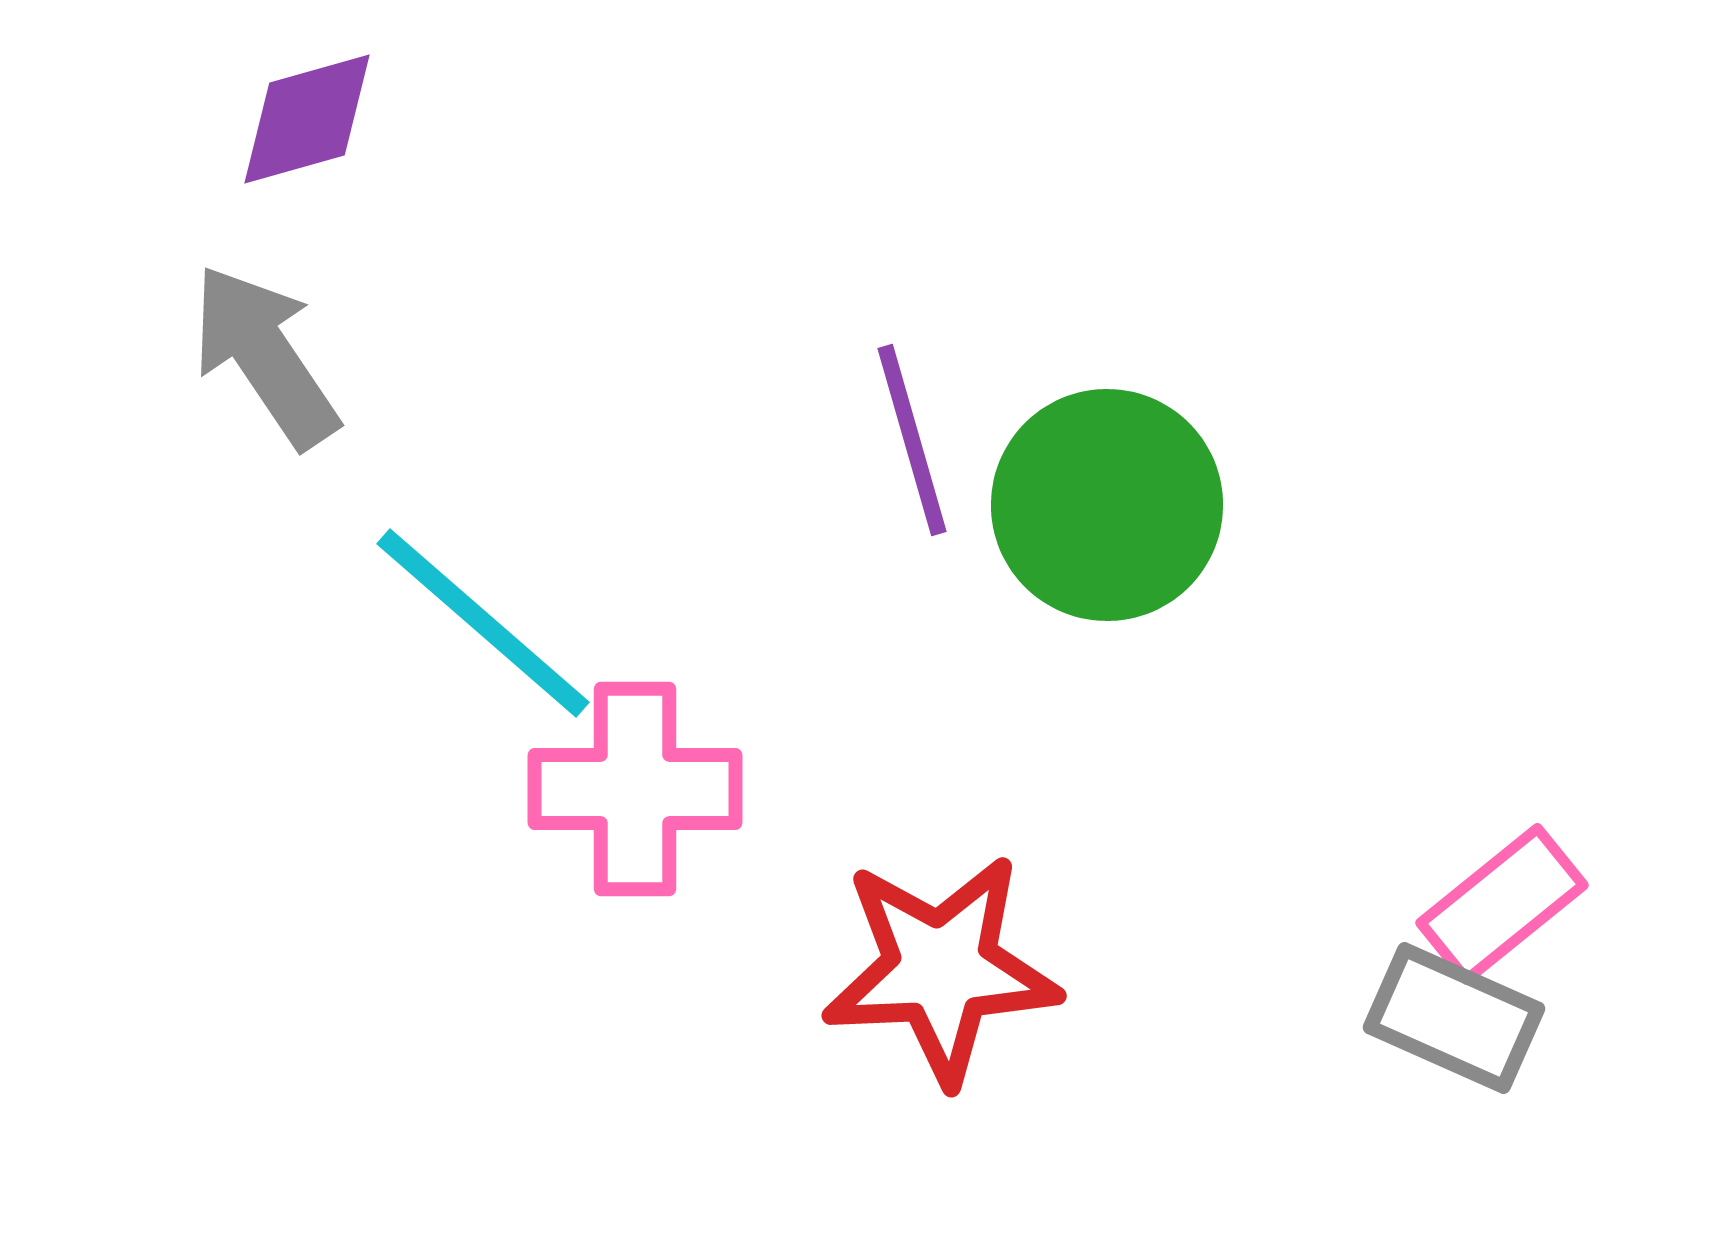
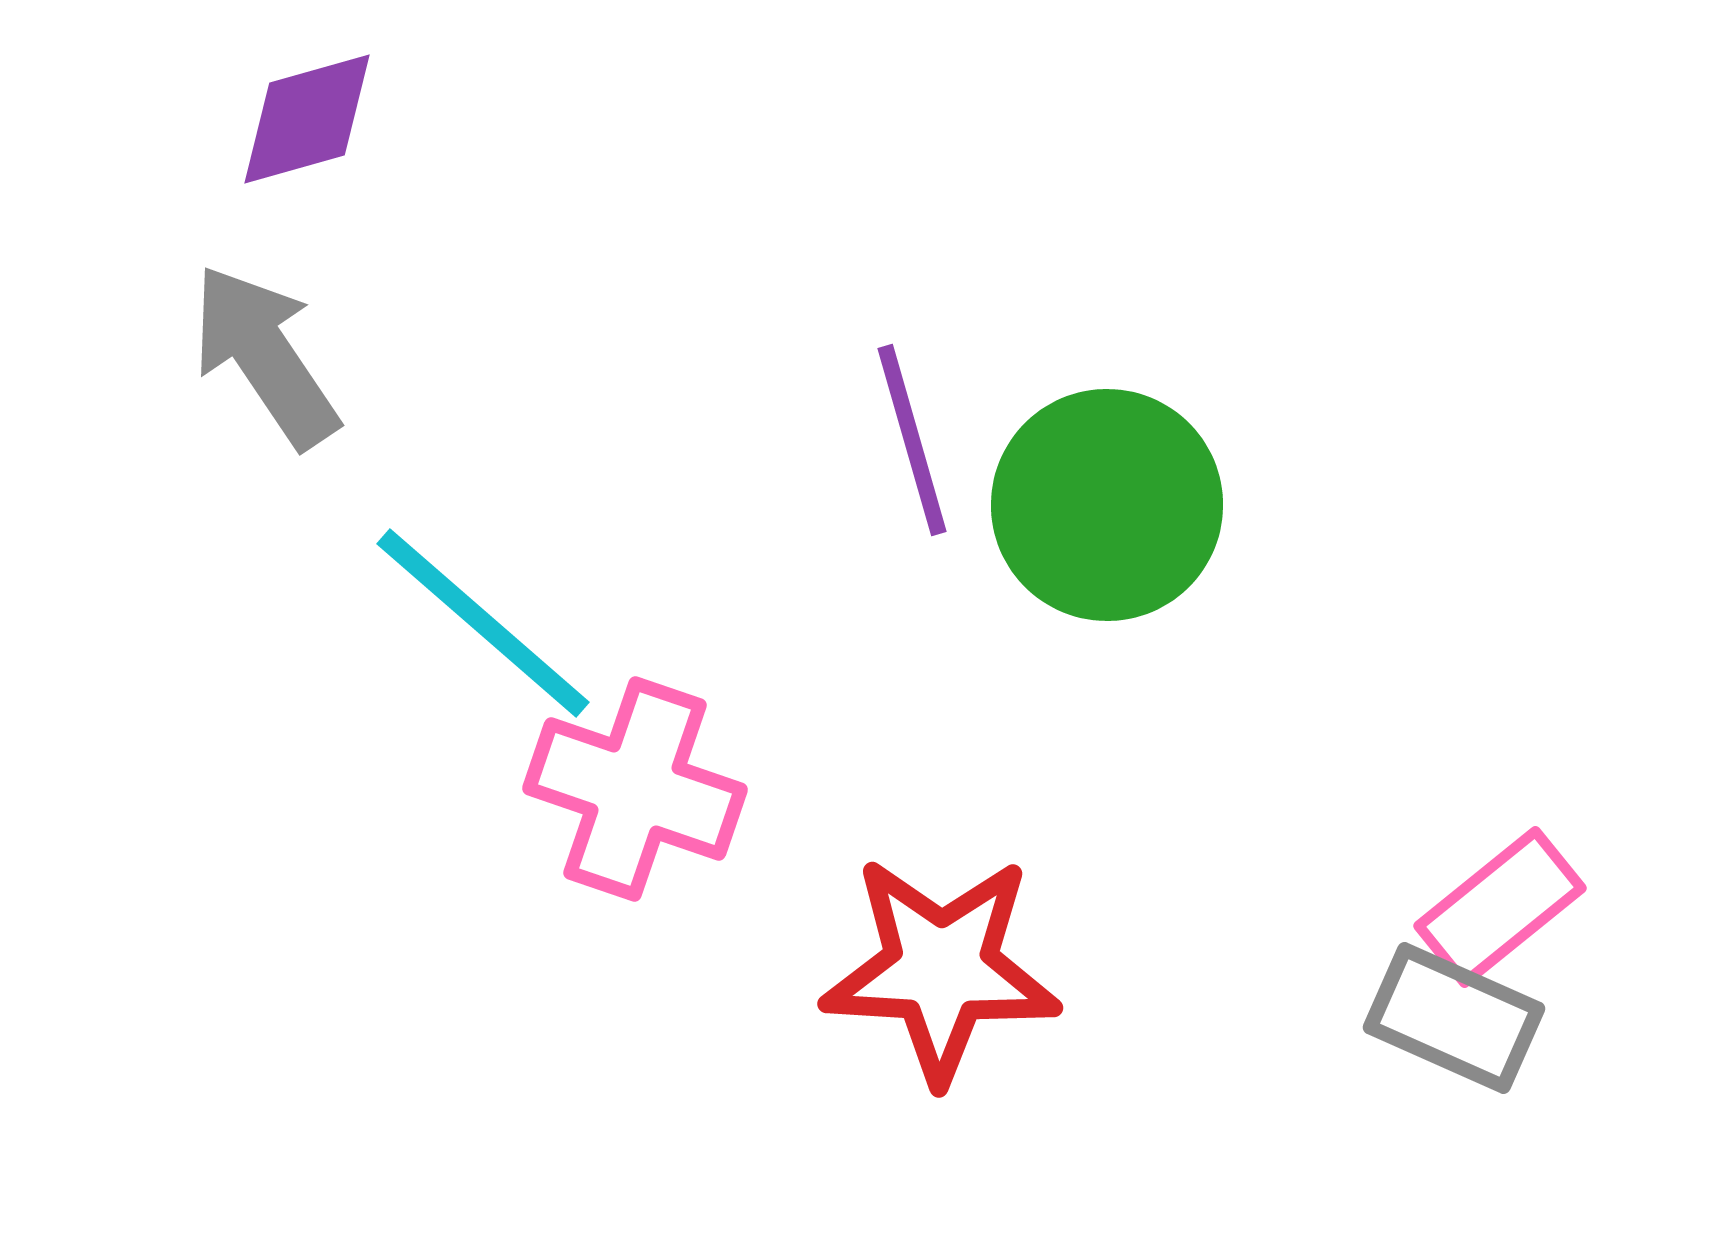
pink cross: rotated 19 degrees clockwise
pink rectangle: moved 2 px left, 3 px down
red star: rotated 6 degrees clockwise
